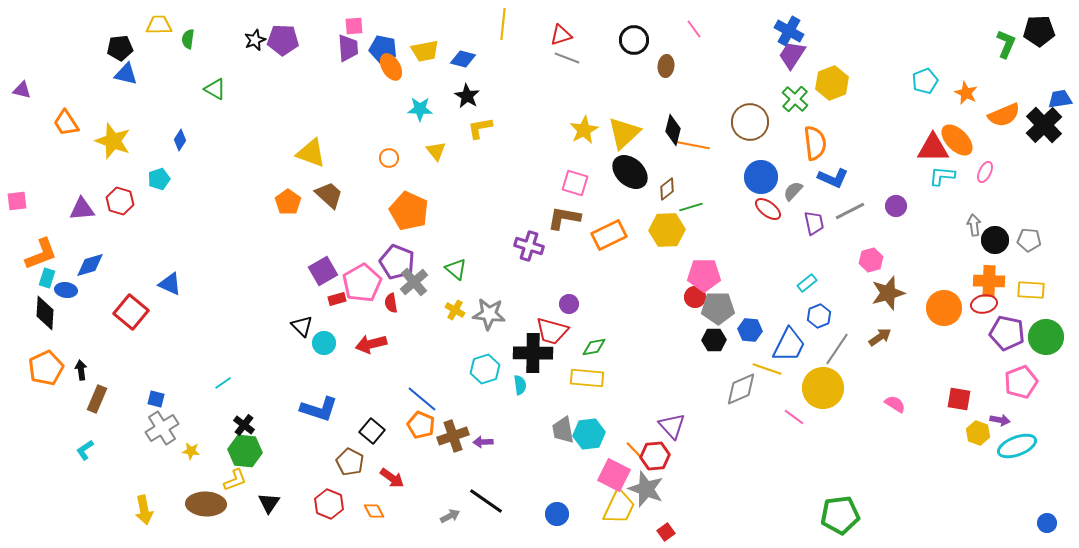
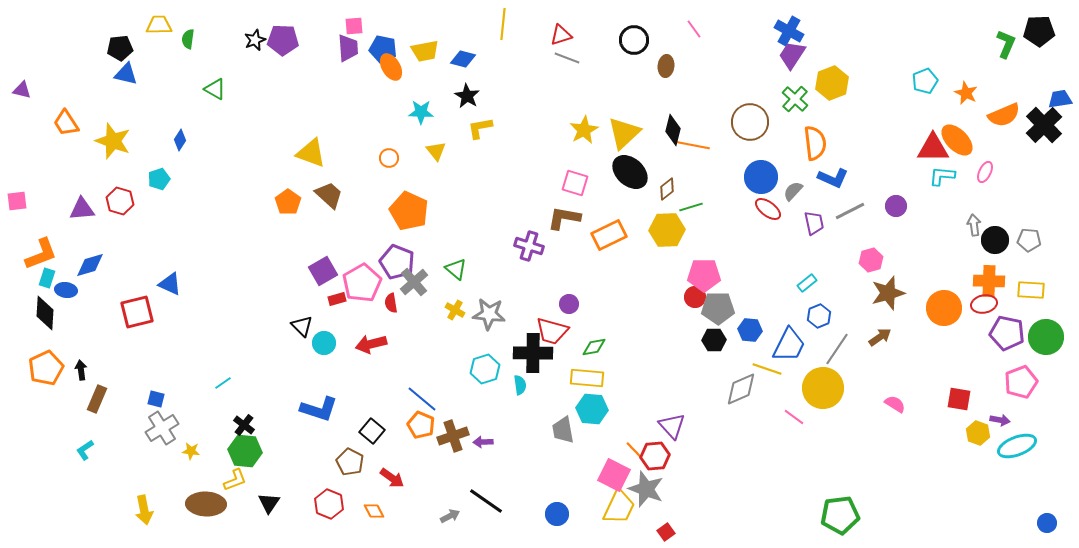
cyan star at (420, 109): moved 1 px right, 3 px down
red square at (131, 312): moved 6 px right; rotated 36 degrees clockwise
cyan hexagon at (589, 434): moved 3 px right, 25 px up; rotated 12 degrees clockwise
